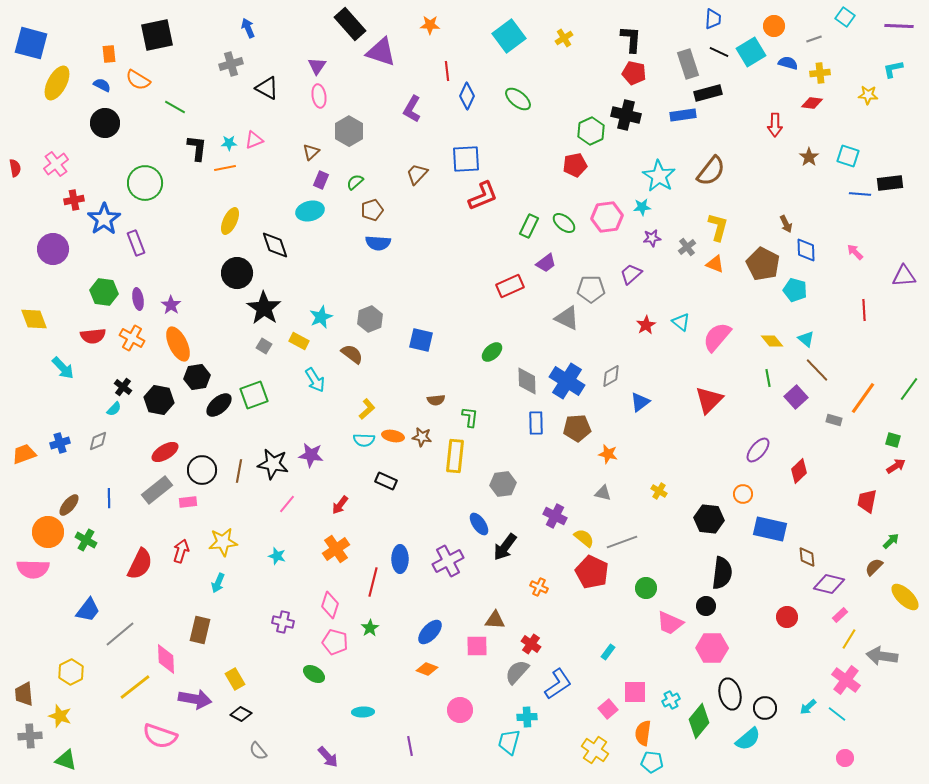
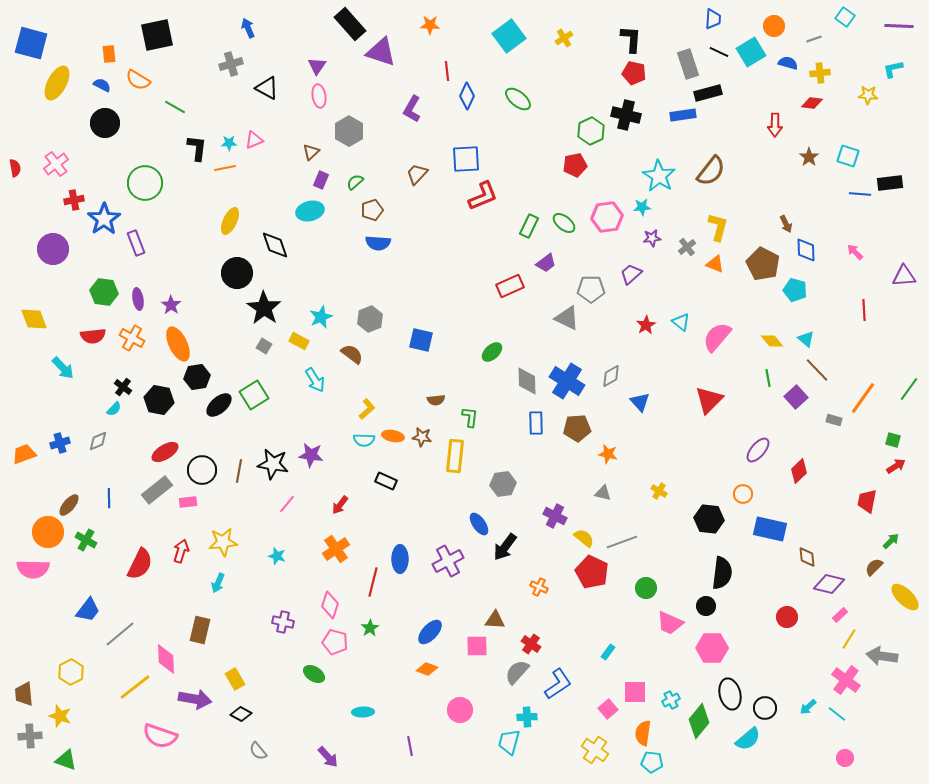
green square at (254, 395): rotated 12 degrees counterclockwise
blue triangle at (640, 402): rotated 35 degrees counterclockwise
